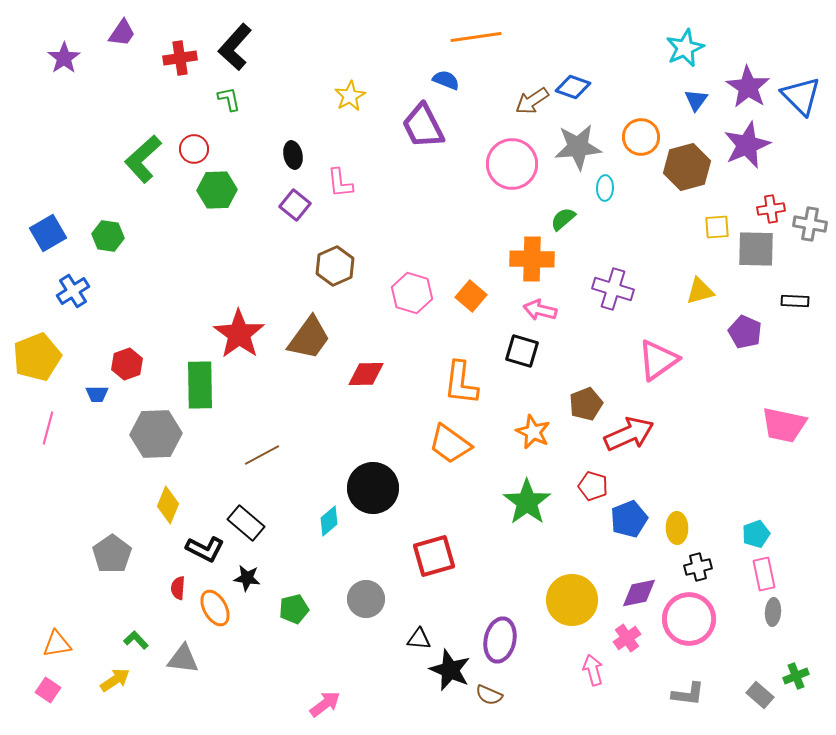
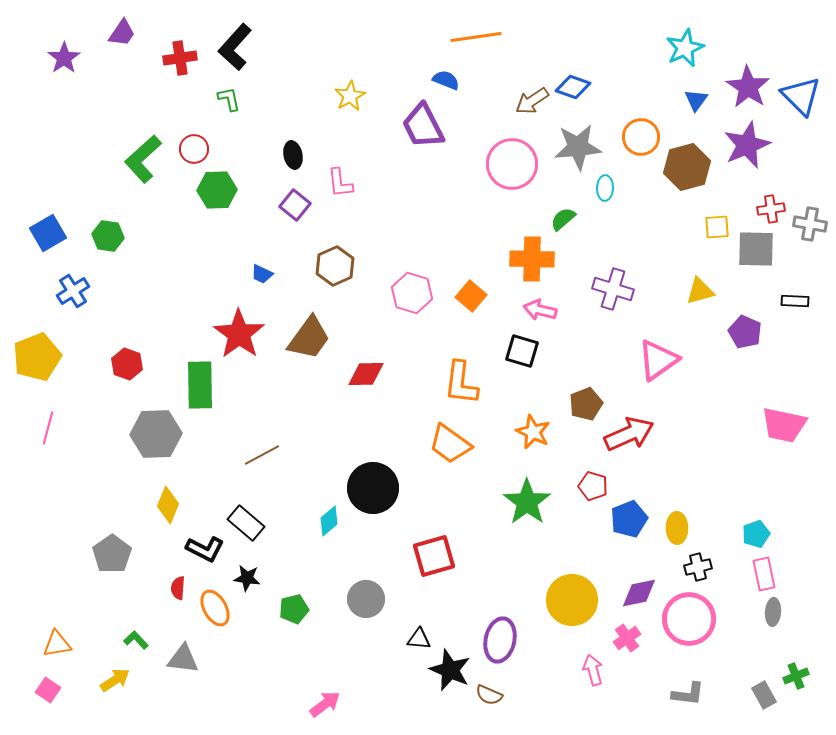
red hexagon at (127, 364): rotated 20 degrees counterclockwise
blue trapezoid at (97, 394): moved 165 px right, 120 px up; rotated 25 degrees clockwise
gray rectangle at (760, 695): moved 4 px right; rotated 20 degrees clockwise
